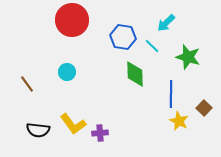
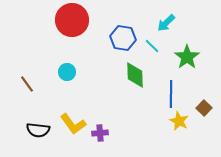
blue hexagon: moved 1 px down
green star: moved 1 px left; rotated 20 degrees clockwise
green diamond: moved 1 px down
